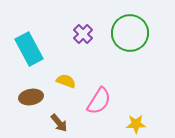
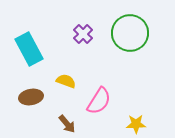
brown arrow: moved 8 px right, 1 px down
